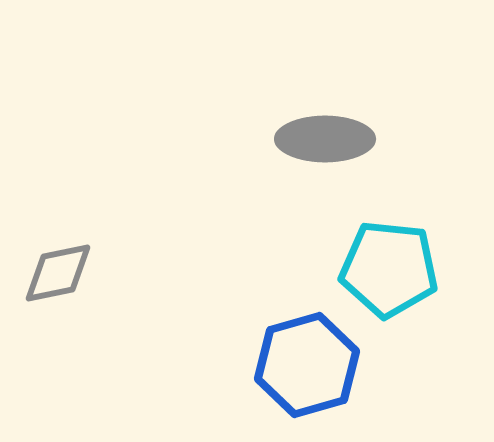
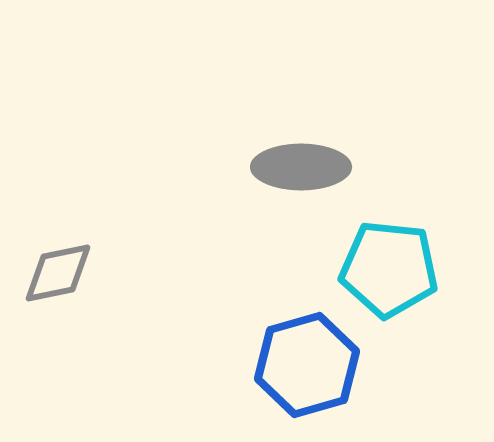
gray ellipse: moved 24 px left, 28 px down
